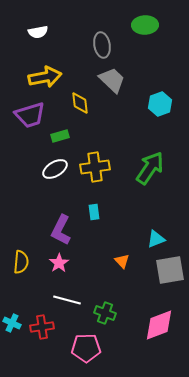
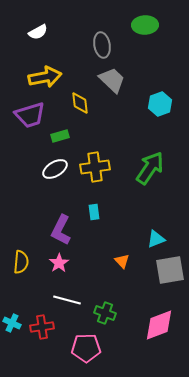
white semicircle: rotated 18 degrees counterclockwise
